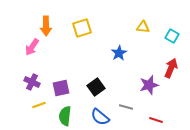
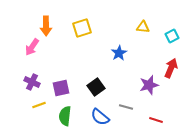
cyan square: rotated 32 degrees clockwise
